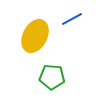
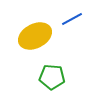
yellow ellipse: rotated 36 degrees clockwise
